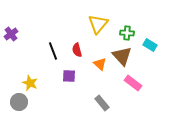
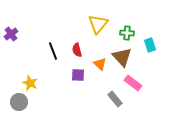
cyan rectangle: rotated 40 degrees clockwise
brown triangle: moved 1 px down
purple square: moved 9 px right, 1 px up
gray rectangle: moved 13 px right, 4 px up
